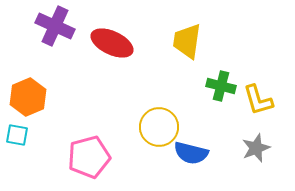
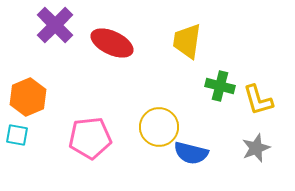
purple cross: moved 1 px up; rotated 21 degrees clockwise
green cross: moved 1 px left
pink pentagon: moved 1 px right, 19 px up; rotated 9 degrees clockwise
